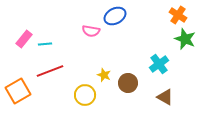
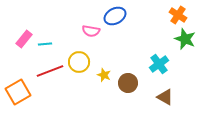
orange square: moved 1 px down
yellow circle: moved 6 px left, 33 px up
